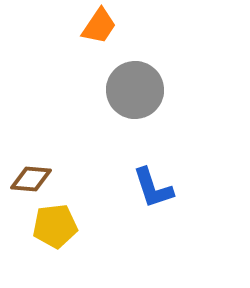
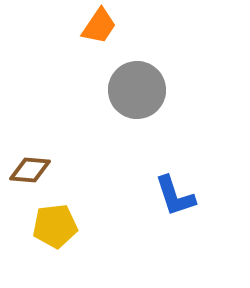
gray circle: moved 2 px right
brown diamond: moved 1 px left, 9 px up
blue L-shape: moved 22 px right, 8 px down
